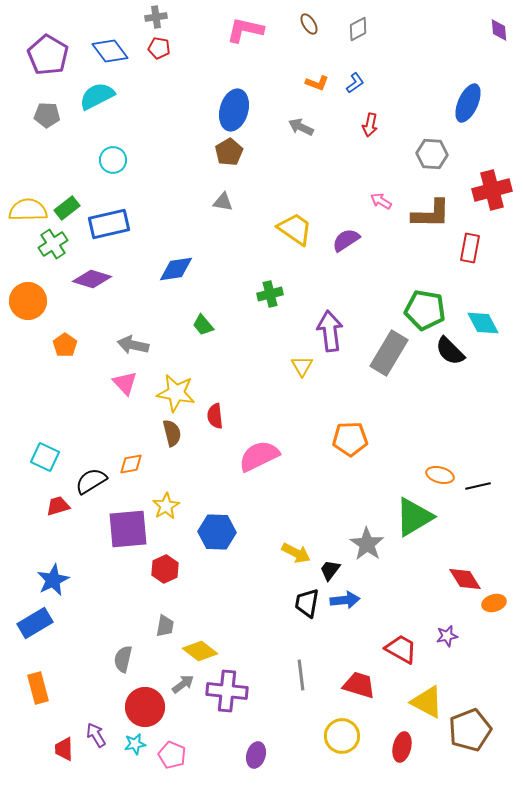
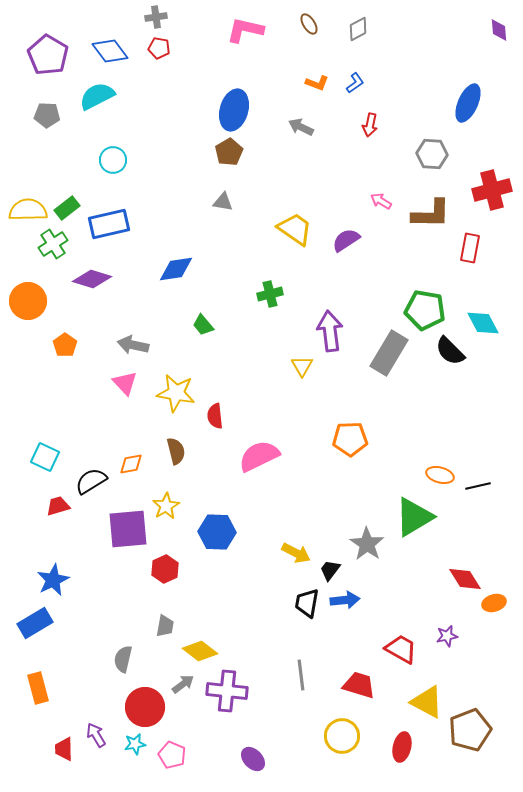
brown semicircle at (172, 433): moved 4 px right, 18 px down
purple ellipse at (256, 755): moved 3 px left, 4 px down; rotated 60 degrees counterclockwise
